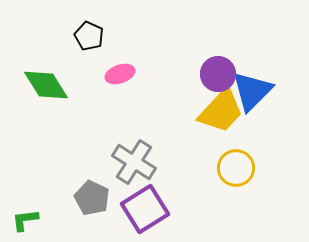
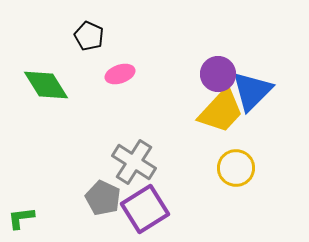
gray pentagon: moved 11 px right
green L-shape: moved 4 px left, 2 px up
